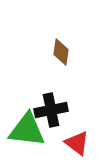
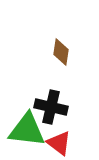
black cross: moved 3 px up; rotated 24 degrees clockwise
red triangle: moved 18 px left
